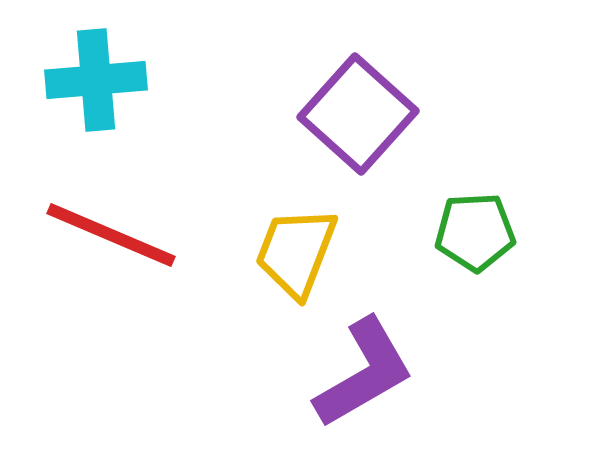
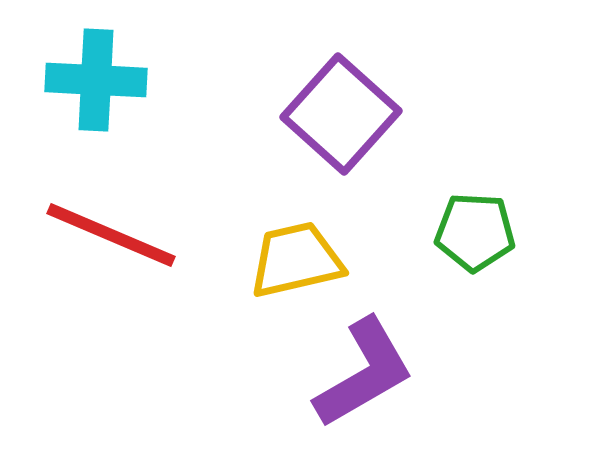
cyan cross: rotated 8 degrees clockwise
purple square: moved 17 px left
green pentagon: rotated 6 degrees clockwise
yellow trapezoid: moved 8 px down; rotated 56 degrees clockwise
